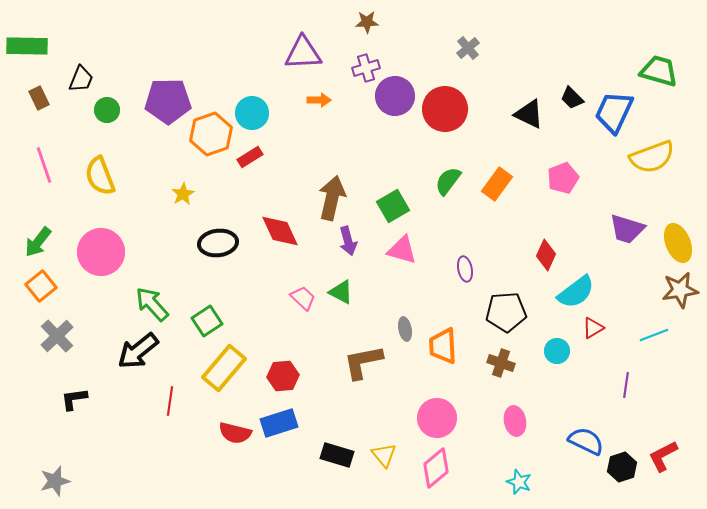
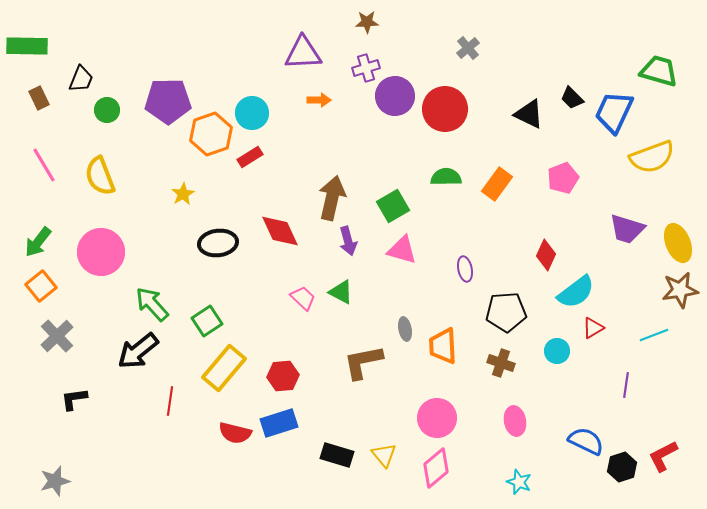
pink line at (44, 165): rotated 12 degrees counterclockwise
green semicircle at (448, 181): moved 2 px left, 4 px up; rotated 52 degrees clockwise
